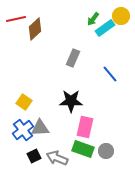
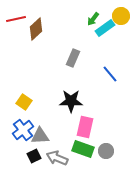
brown diamond: moved 1 px right
gray triangle: moved 8 px down
